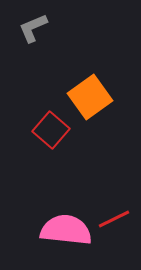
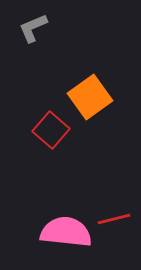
red line: rotated 12 degrees clockwise
pink semicircle: moved 2 px down
